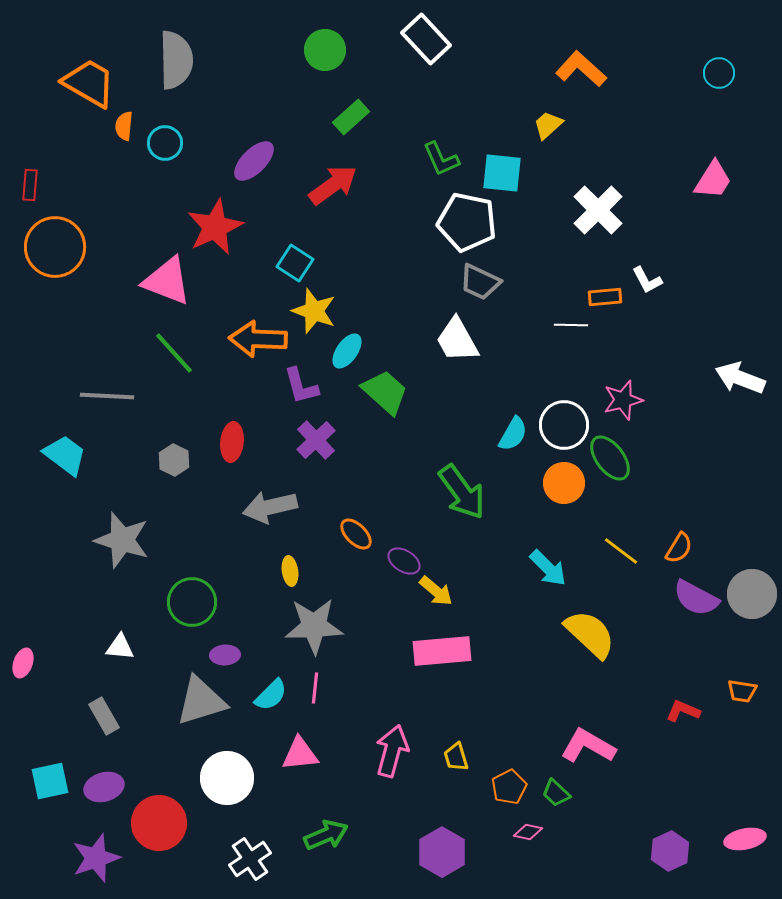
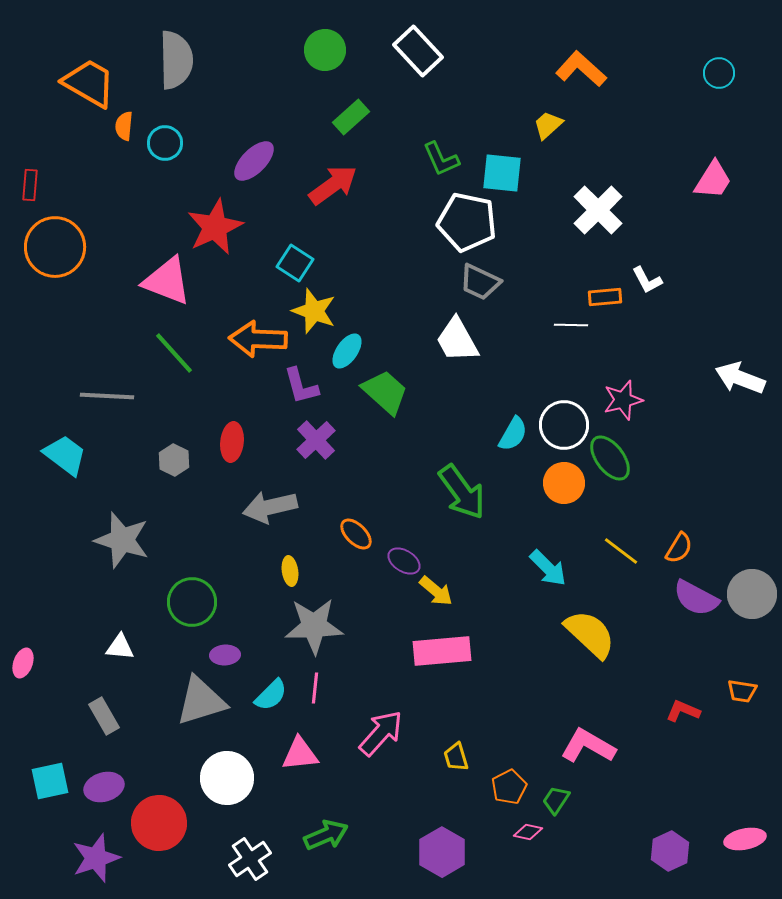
white rectangle at (426, 39): moved 8 px left, 12 px down
pink arrow at (392, 751): moved 11 px left, 18 px up; rotated 27 degrees clockwise
green trapezoid at (556, 793): moved 7 px down; rotated 80 degrees clockwise
